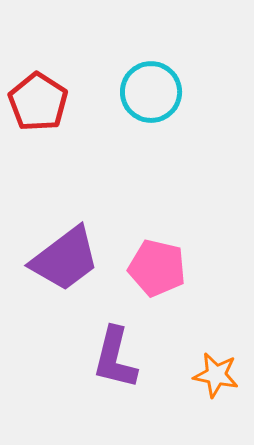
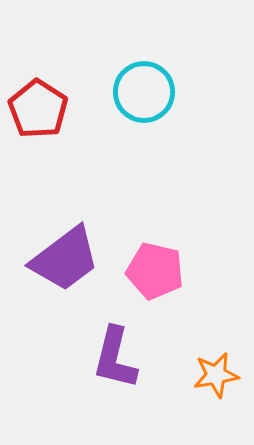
cyan circle: moved 7 px left
red pentagon: moved 7 px down
pink pentagon: moved 2 px left, 3 px down
orange star: rotated 21 degrees counterclockwise
